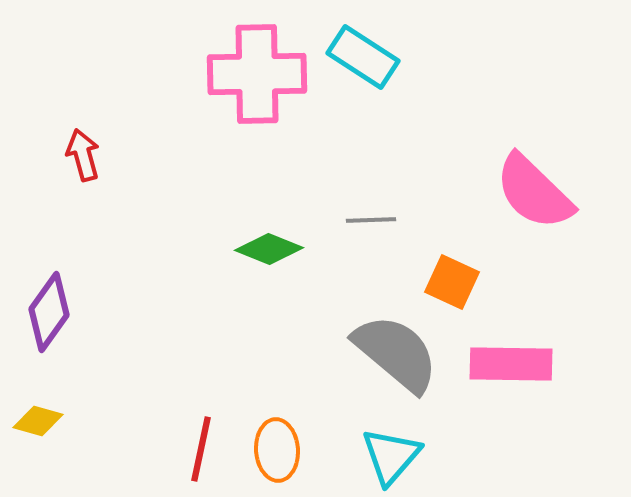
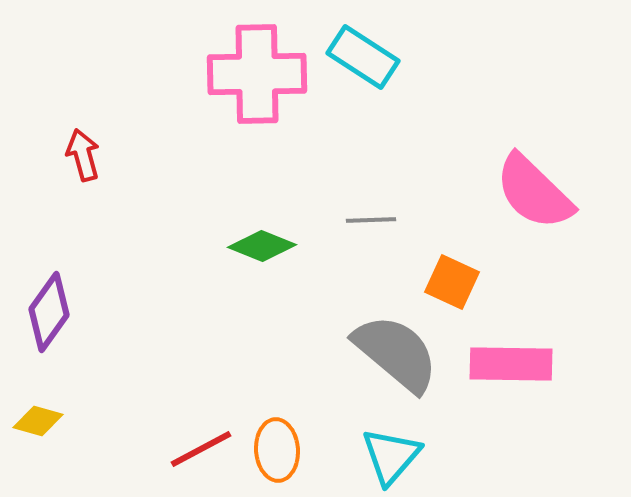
green diamond: moved 7 px left, 3 px up
red line: rotated 50 degrees clockwise
